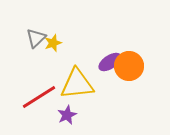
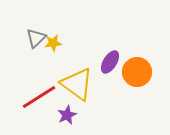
yellow star: rotated 12 degrees clockwise
purple ellipse: rotated 25 degrees counterclockwise
orange circle: moved 8 px right, 6 px down
yellow triangle: rotated 42 degrees clockwise
